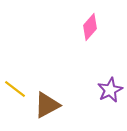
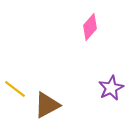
purple star: moved 1 px right, 2 px up
